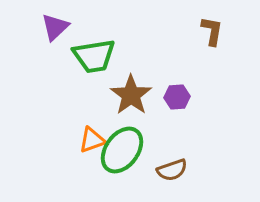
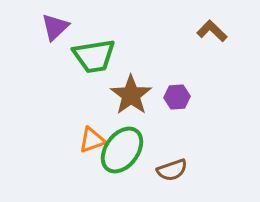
brown L-shape: rotated 56 degrees counterclockwise
